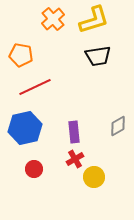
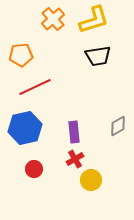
orange pentagon: rotated 15 degrees counterclockwise
yellow circle: moved 3 px left, 3 px down
